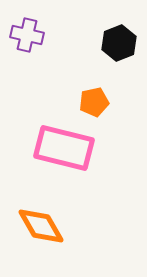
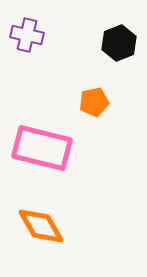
pink rectangle: moved 22 px left
